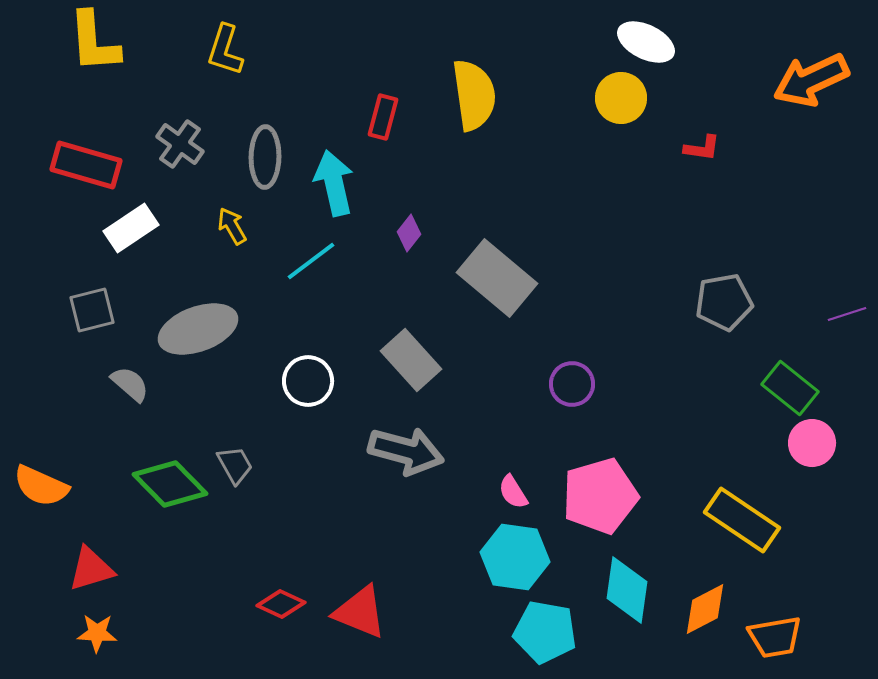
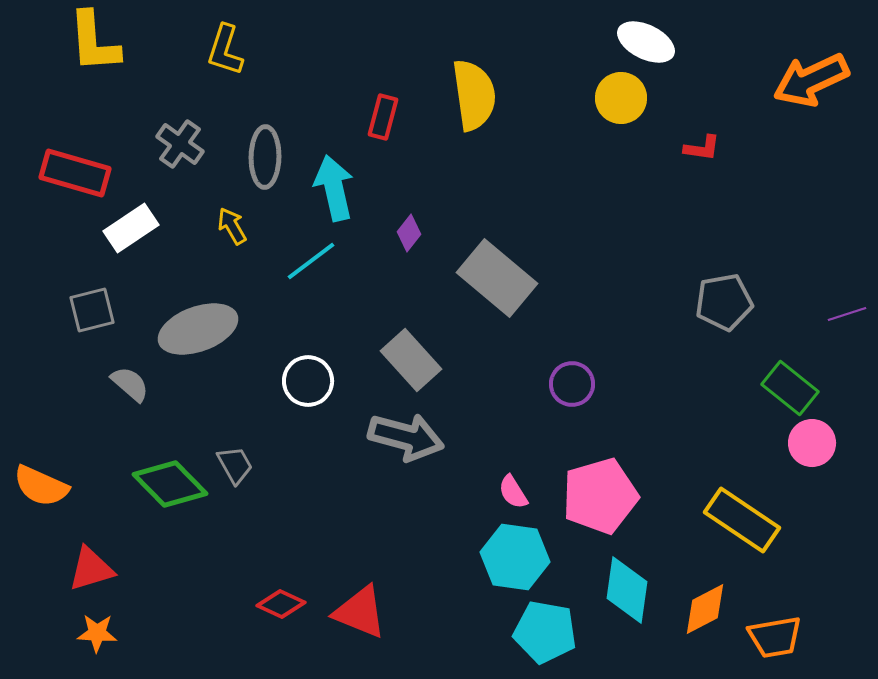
red rectangle at (86, 165): moved 11 px left, 8 px down
cyan arrow at (334, 183): moved 5 px down
gray arrow at (406, 451): moved 14 px up
